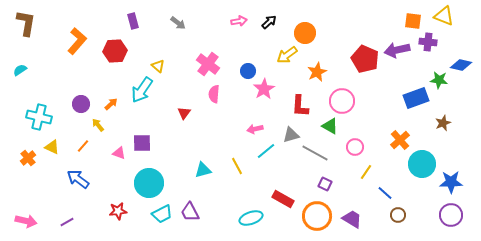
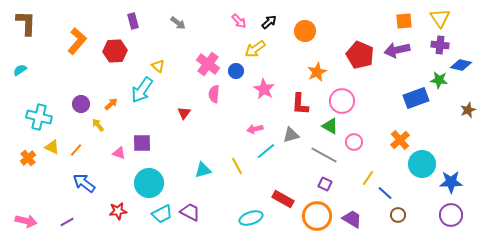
yellow triangle at (444, 16): moved 4 px left, 2 px down; rotated 35 degrees clockwise
pink arrow at (239, 21): rotated 56 degrees clockwise
orange square at (413, 21): moved 9 px left; rotated 12 degrees counterclockwise
brown L-shape at (26, 23): rotated 8 degrees counterclockwise
orange circle at (305, 33): moved 2 px up
purple cross at (428, 42): moved 12 px right, 3 px down
yellow arrow at (287, 55): moved 32 px left, 6 px up
red pentagon at (365, 59): moved 5 px left, 4 px up
blue circle at (248, 71): moved 12 px left
pink star at (264, 89): rotated 10 degrees counterclockwise
red L-shape at (300, 106): moved 2 px up
brown star at (443, 123): moved 25 px right, 13 px up
orange line at (83, 146): moved 7 px left, 4 px down
pink circle at (355, 147): moved 1 px left, 5 px up
gray line at (315, 153): moved 9 px right, 2 px down
yellow line at (366, 172): moved 2 px right, 6 px down
blue arrow at (78, 179): moved 6 px right, 4 px down
purple trapezoid at (190, 212): rotated 145 degrees clockwise
